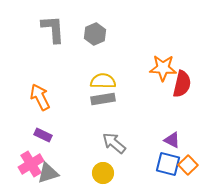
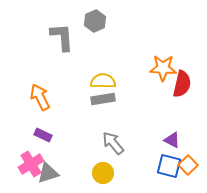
gray L-shape: moved 9 px right, 8 px down
gray hexagon: moved 13 px up
gray arrow: moved 1 px left; rotated 10 degrees clockwise
blue square: moved 1 px right, 2 px down
